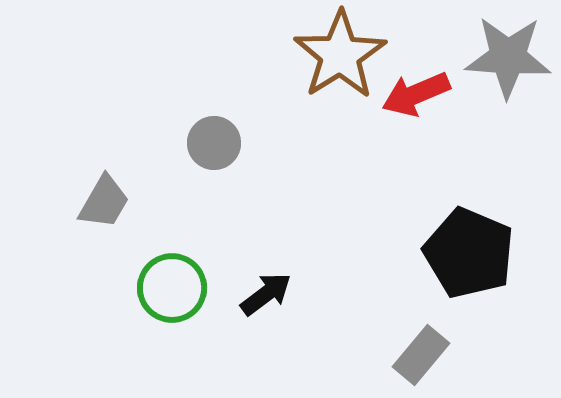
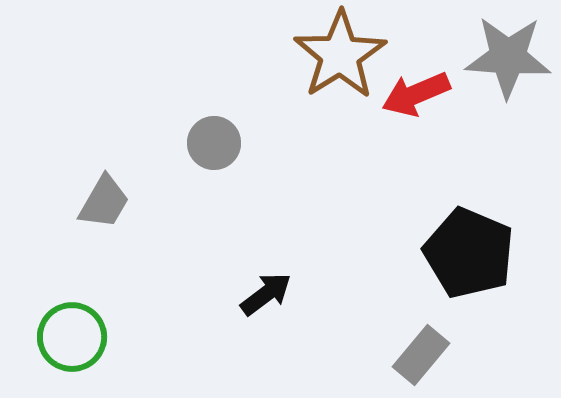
green circle: moved 100 px left, 49 px down
